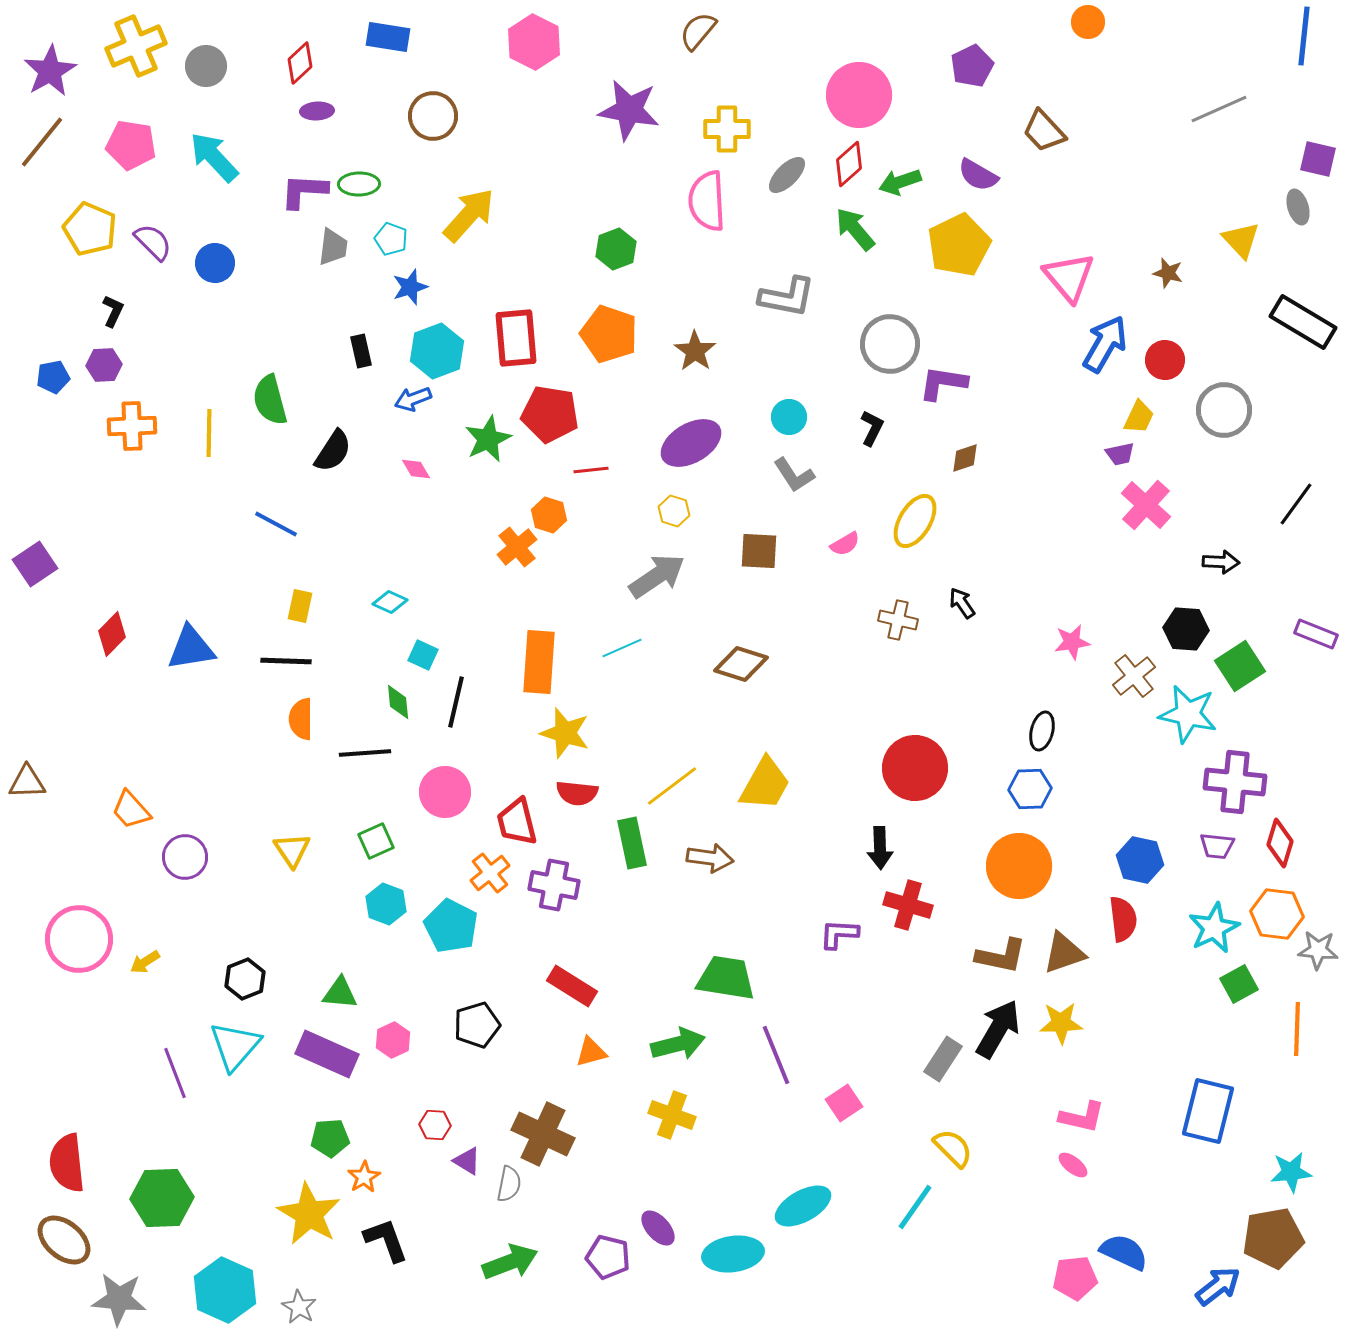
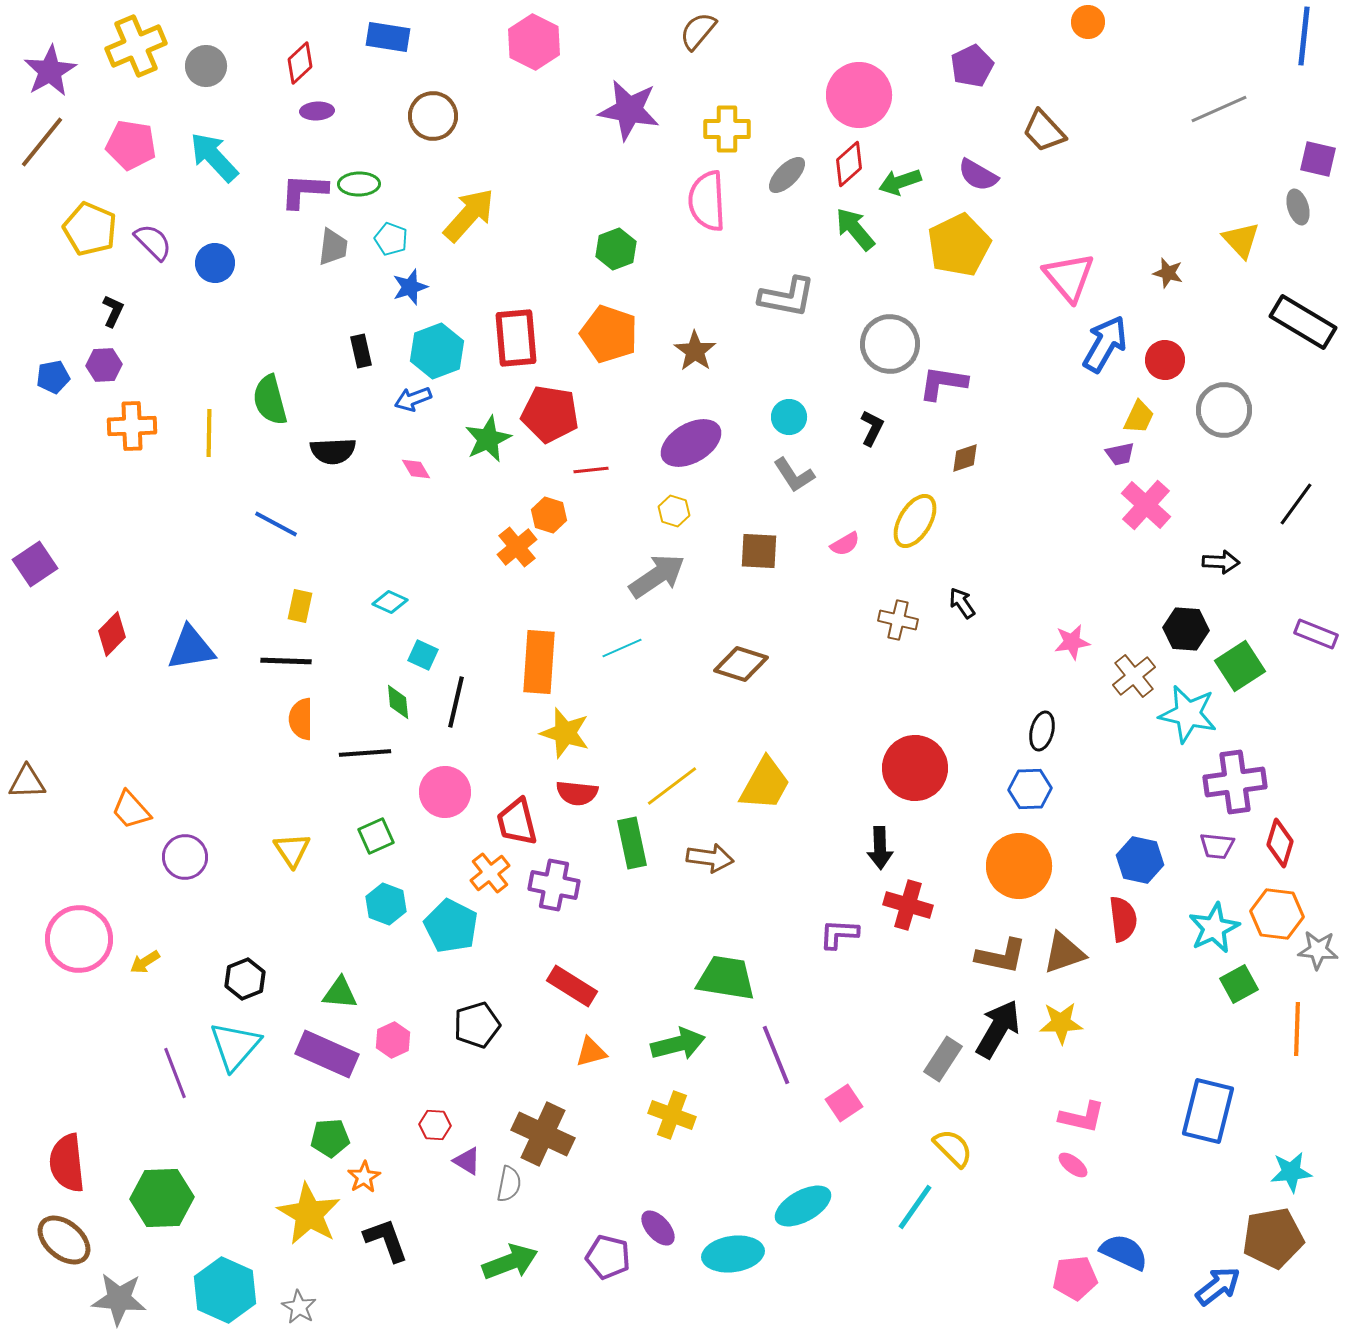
black semicircle at (333, 451): rotated 54 degrees clockwise
purple cross at (1235, 782): rotated 14 degrees counterclockwise
green square at (376, 841): moved 5 px up
